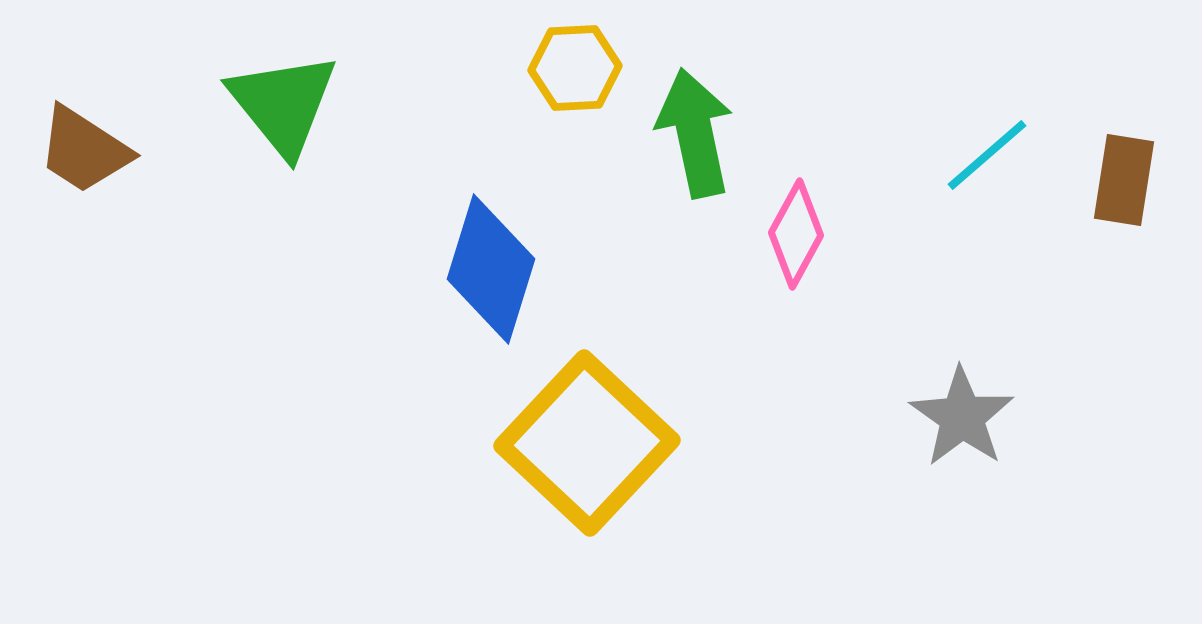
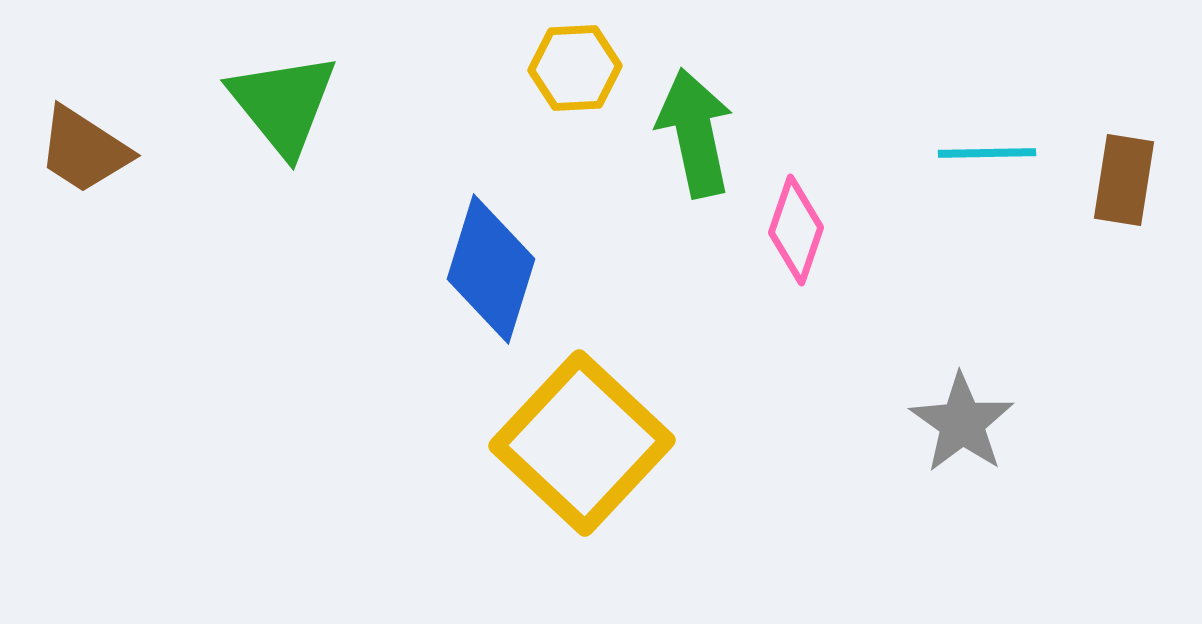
cyan line: moved 2 px up; rotated 40 degrees clockwise
pink diamond: moved 4 px up; rotated 10 degrees counterclockwise
gray star: moved 6 px down
yellow square: moved 5 px left
